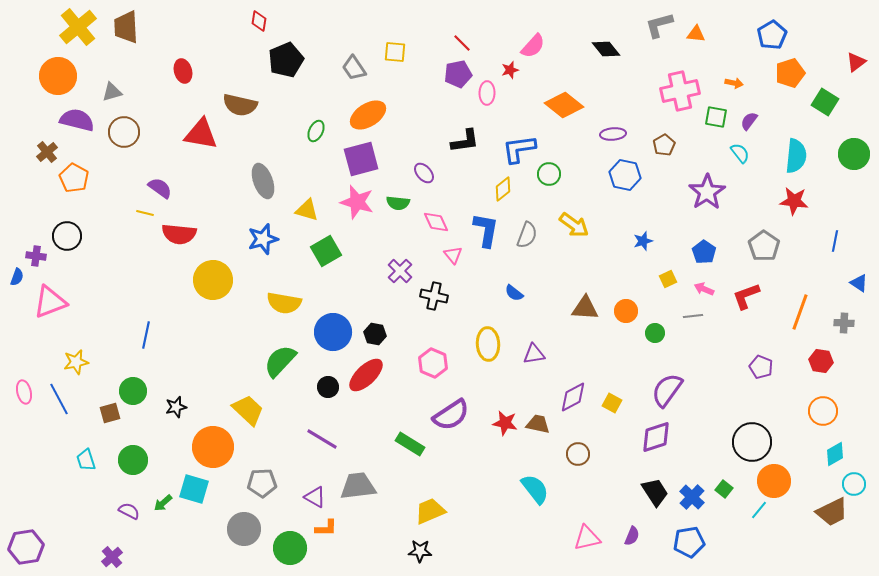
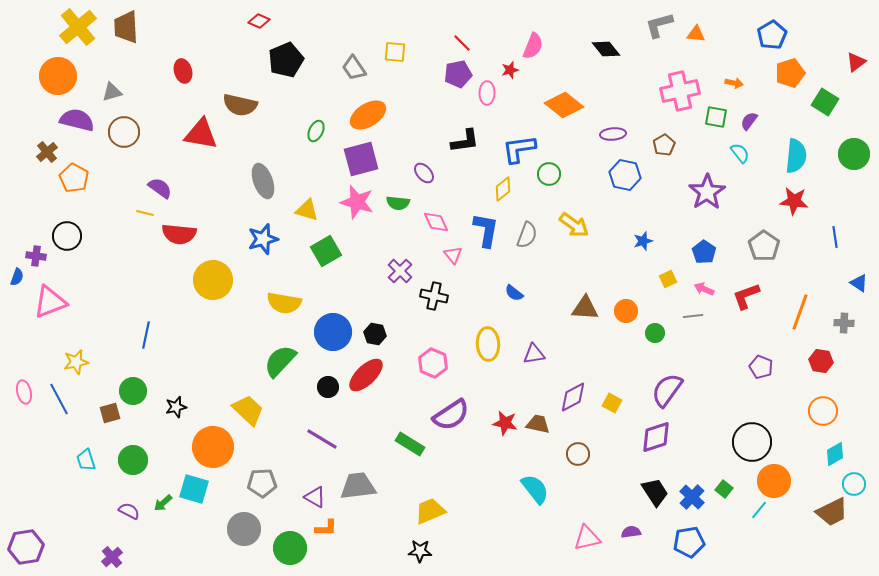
red diamond at (259, 21): rotated 75 degrees counterclockwise
pink semicircle at (533, 46): rotated 20 degrees counterclockwise
blue line at (835, 241): moved 4 px up; rotated 20 degrees counterclockwise
purple semicircle at (632, 536): moved 1 px left, 4 px up; rotated 120 degrees counterclockwise
